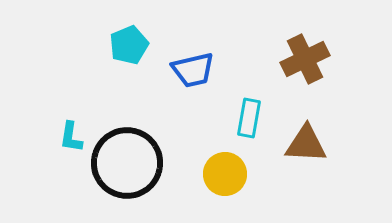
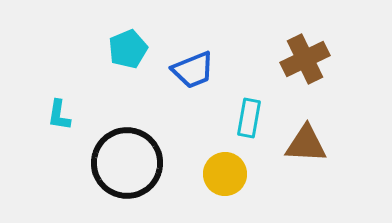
cyan pentagon: moved 1 px left, 4 px down
blue trapezoid: rotated 9 degrees counterclockwise
cyan L-shape: moved 12 px left, 22 px up
